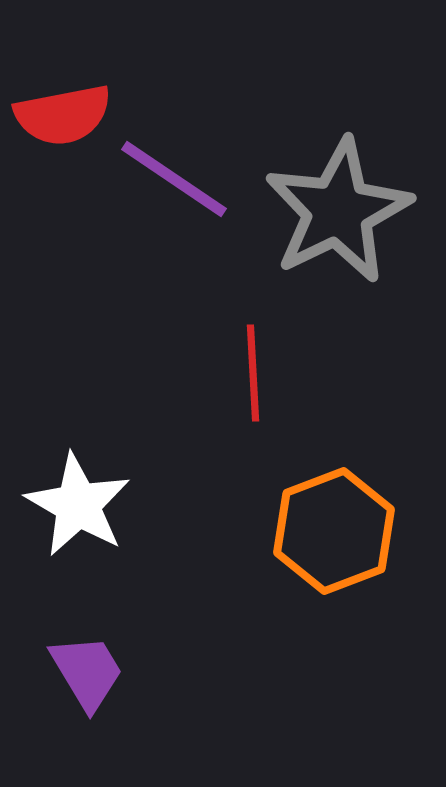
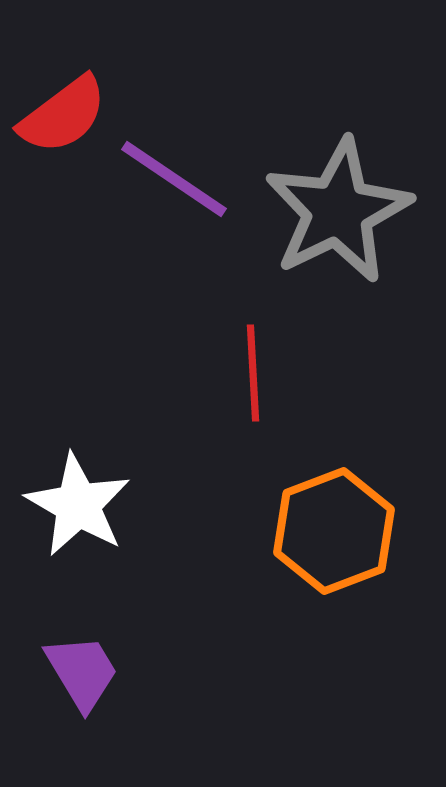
red semicircle: rotated 26 degrees counterclockwise
purple trapezoid: moved 5 px left
